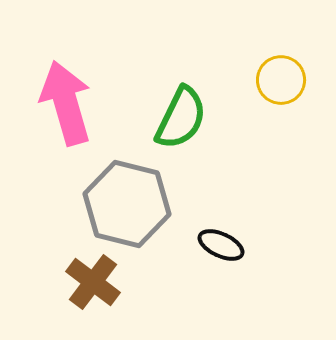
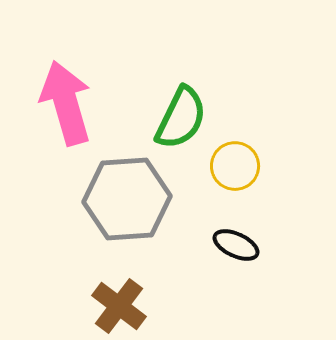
yellow circle: moved 46 px left, 86 px down
gray hexagon: moved 5 px up; rotated 18 degrees counterclockwise
black ellipse: moved 15 px right
brown cross: moved 26 px right, 24 px down
